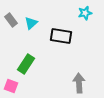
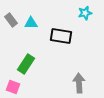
cyan triangle: rotated 40 degrees clockwise
pink square: moved 2 px right, 1 px down
